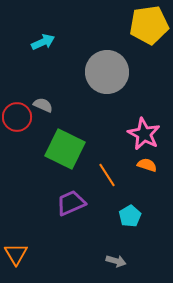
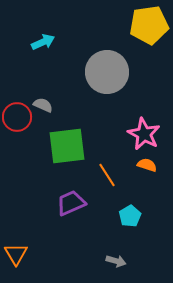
green square: moved 2 px right, 3 px up; rotated 33 degrees counterclockwise
